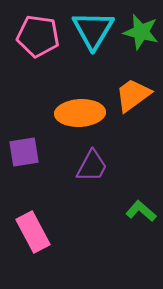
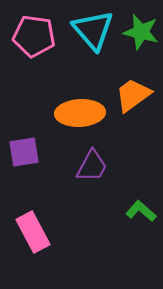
cyan triangle: rotated 12 degrees counterclockwise
pink pentagon: moved 4 px left
